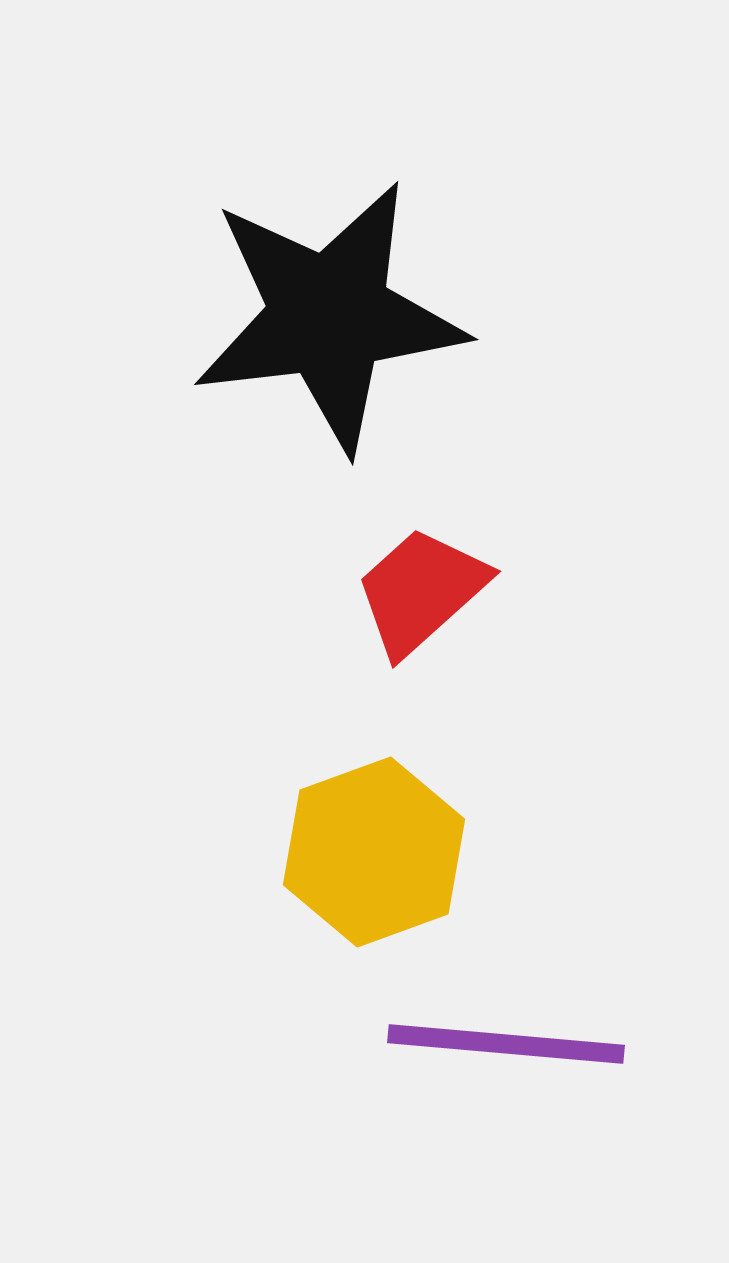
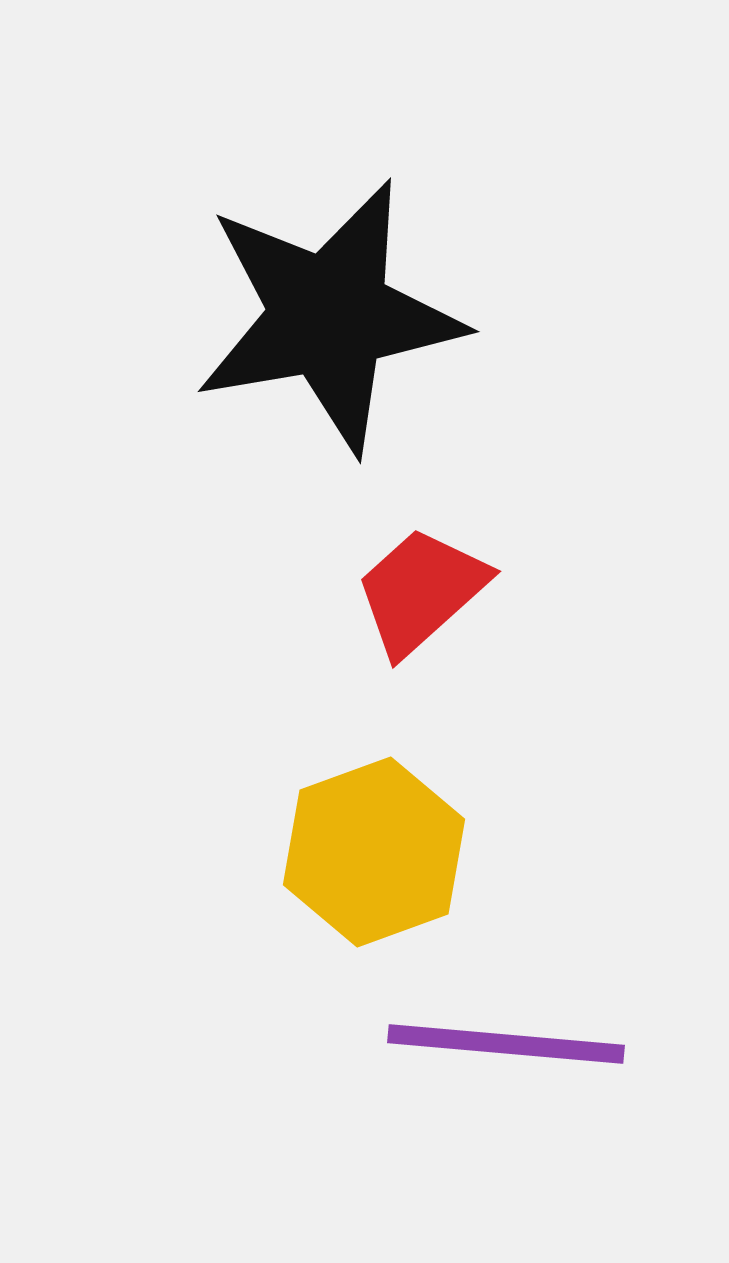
black star: rotated 3 degrees counterclockwise
